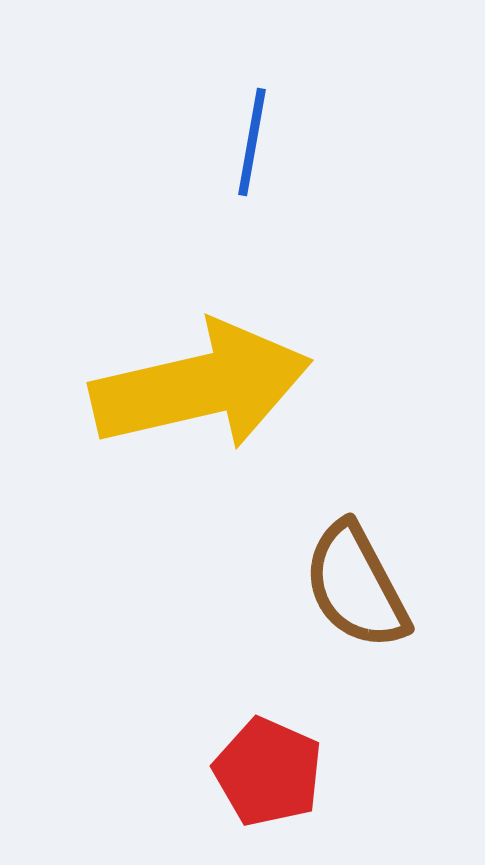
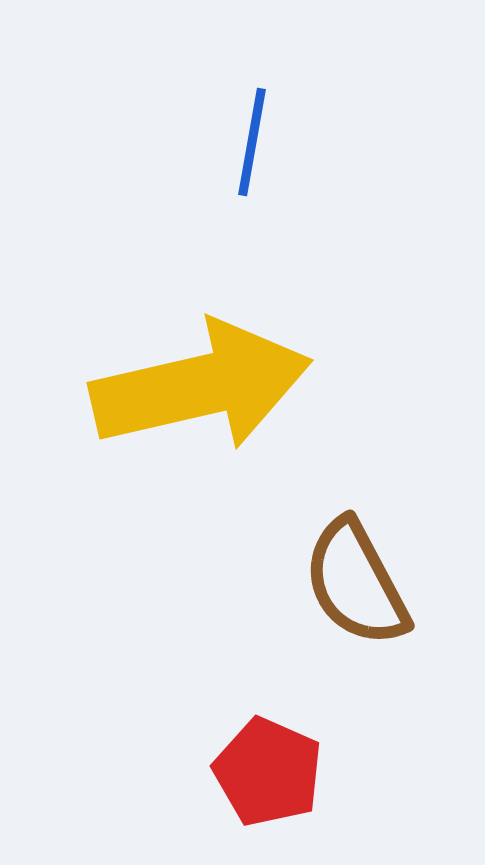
brown semicircle: moved 3 px up
